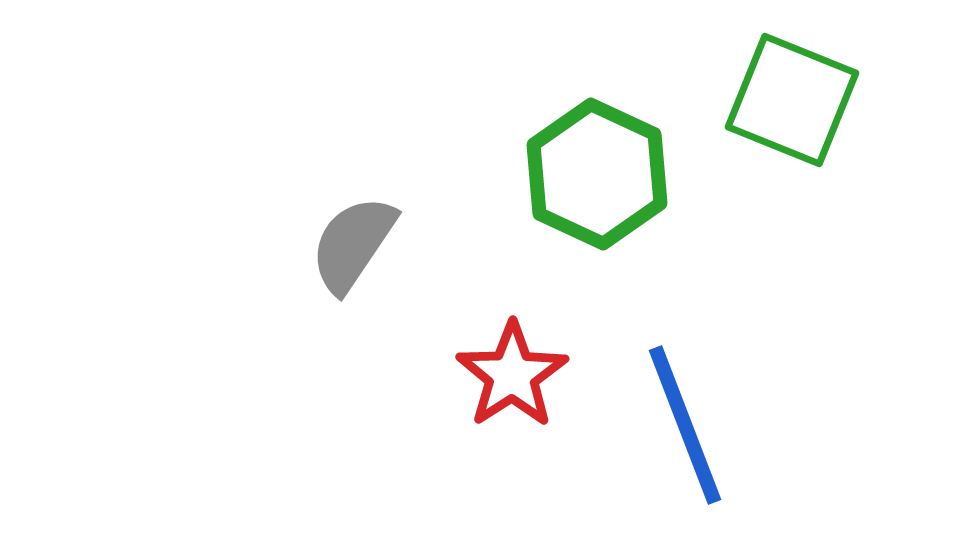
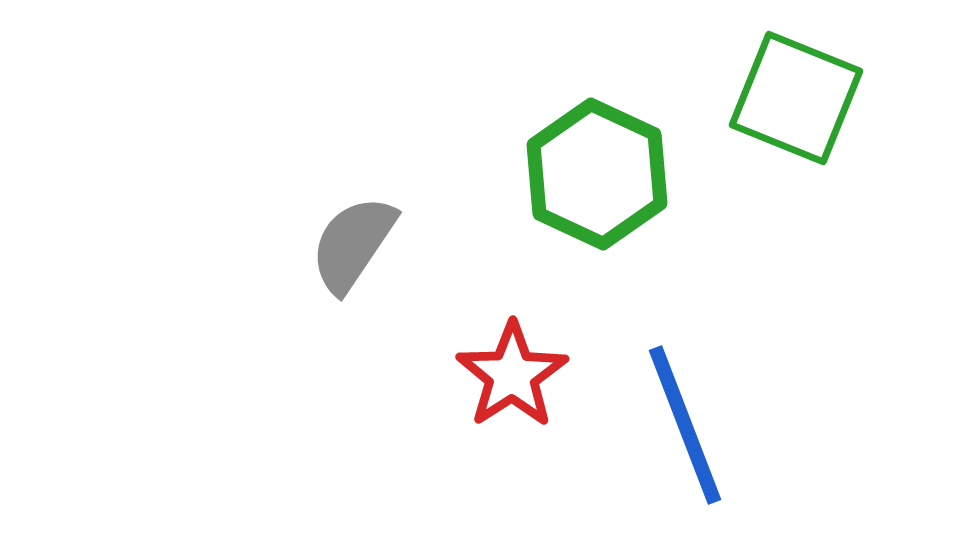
green square: moved 4 px right, 2 px up
